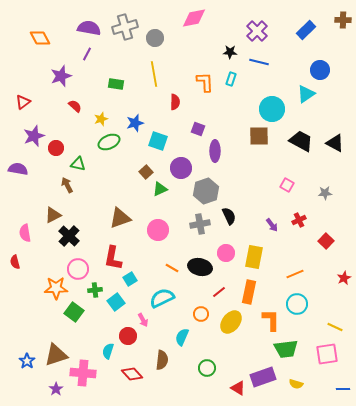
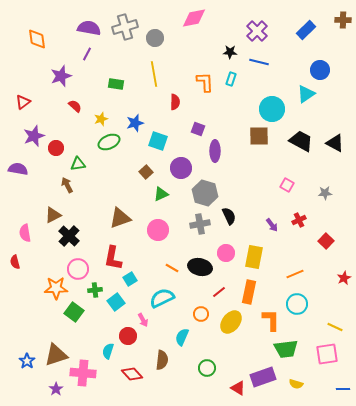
orange diamond at (40, 38): moved 3 px left, 1 px down; rotated 20 degrees clockwise
green triangle at (78, 164): rotated 21 degrees counterclockwise
green triangle at (160, 189): moved 1 px right, 5 px down
gray hexagon at (206, 191): moved 1 px left, 2 px down; rotated 25 degrees counterclockwise
